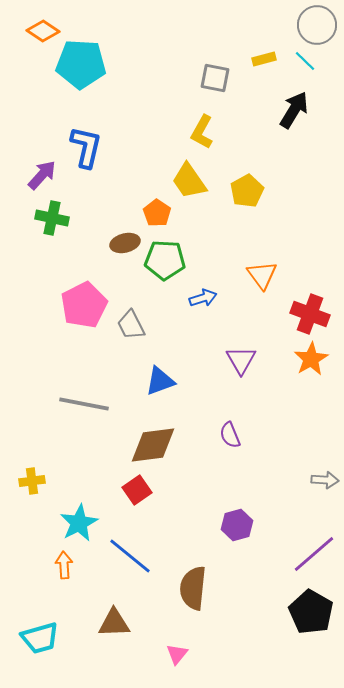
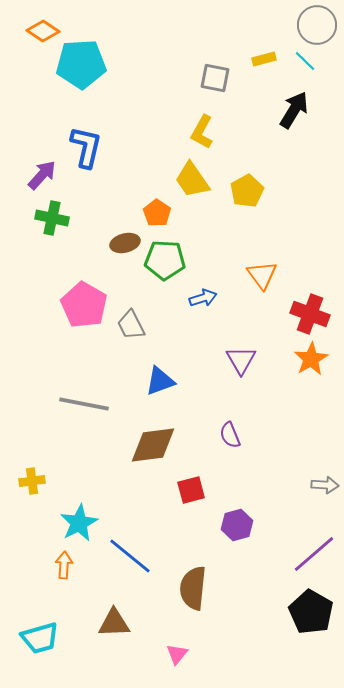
cyan pentagon: rotated 6 degrees counterclockwise
yellow trapezoid: moved 3 px right, 1 px up
pink pentagon: rotated 15 degrees counterclockwise
gray arrow: moved 5 px down
red square: moved 54 px right; rotated 20 degrees clockwise
orange arrow: rotated 8 degrees clockwise
